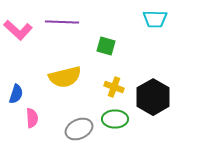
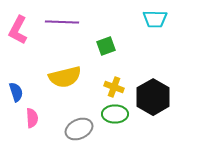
pink L-shape: rotated 76 degrees clockwise
green square: rotated 36 degrees counterclockwise
blue semicircle: moved 2 px up; rotated 36 degrees counterclockwise
green ellipse: moved 5 px up
